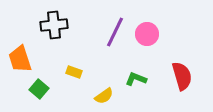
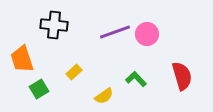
black cross: rotated 12 degrees clockwise
purple line: rotated 44 degrees clockwise
orange trapezoid: moved 2 px right
yellow rectangle: rotated 63 degrees counterclockwise
green L-shape: rotated 25 degrees clockwise
green square: rotated 18 degrees clockwise
